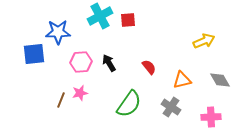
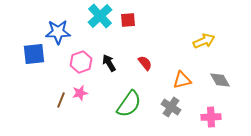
cyan cross: rotated 15 degrees counterclockwise
pink hexagon: rotated 15 degrees counterclockwise
red semicircle: moved 4 px left, 4 px up
